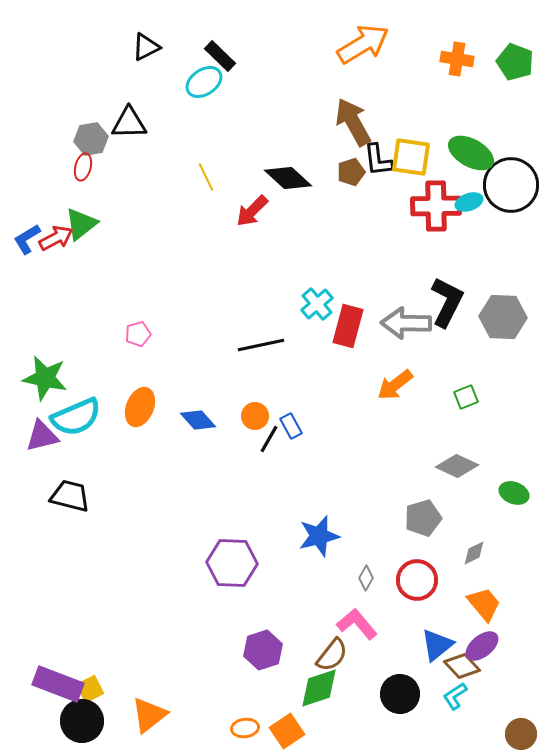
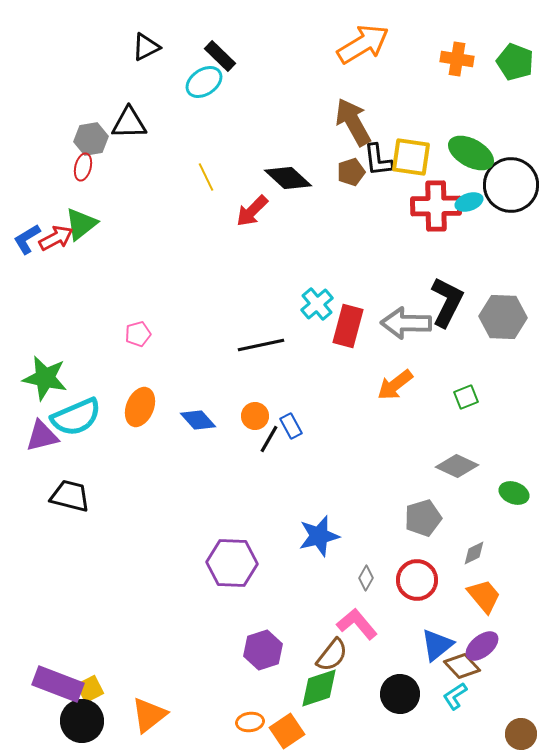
orange trapezoid at (484, 604): moved 8 px up
orange ellipse at (245, 728): moved 5 px right, 6 px up
